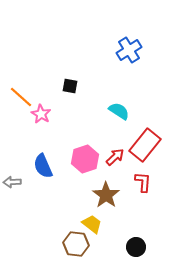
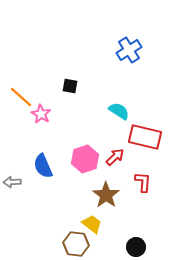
red rectangle: moved 8 px up; rotated 64 degrees clockwise
